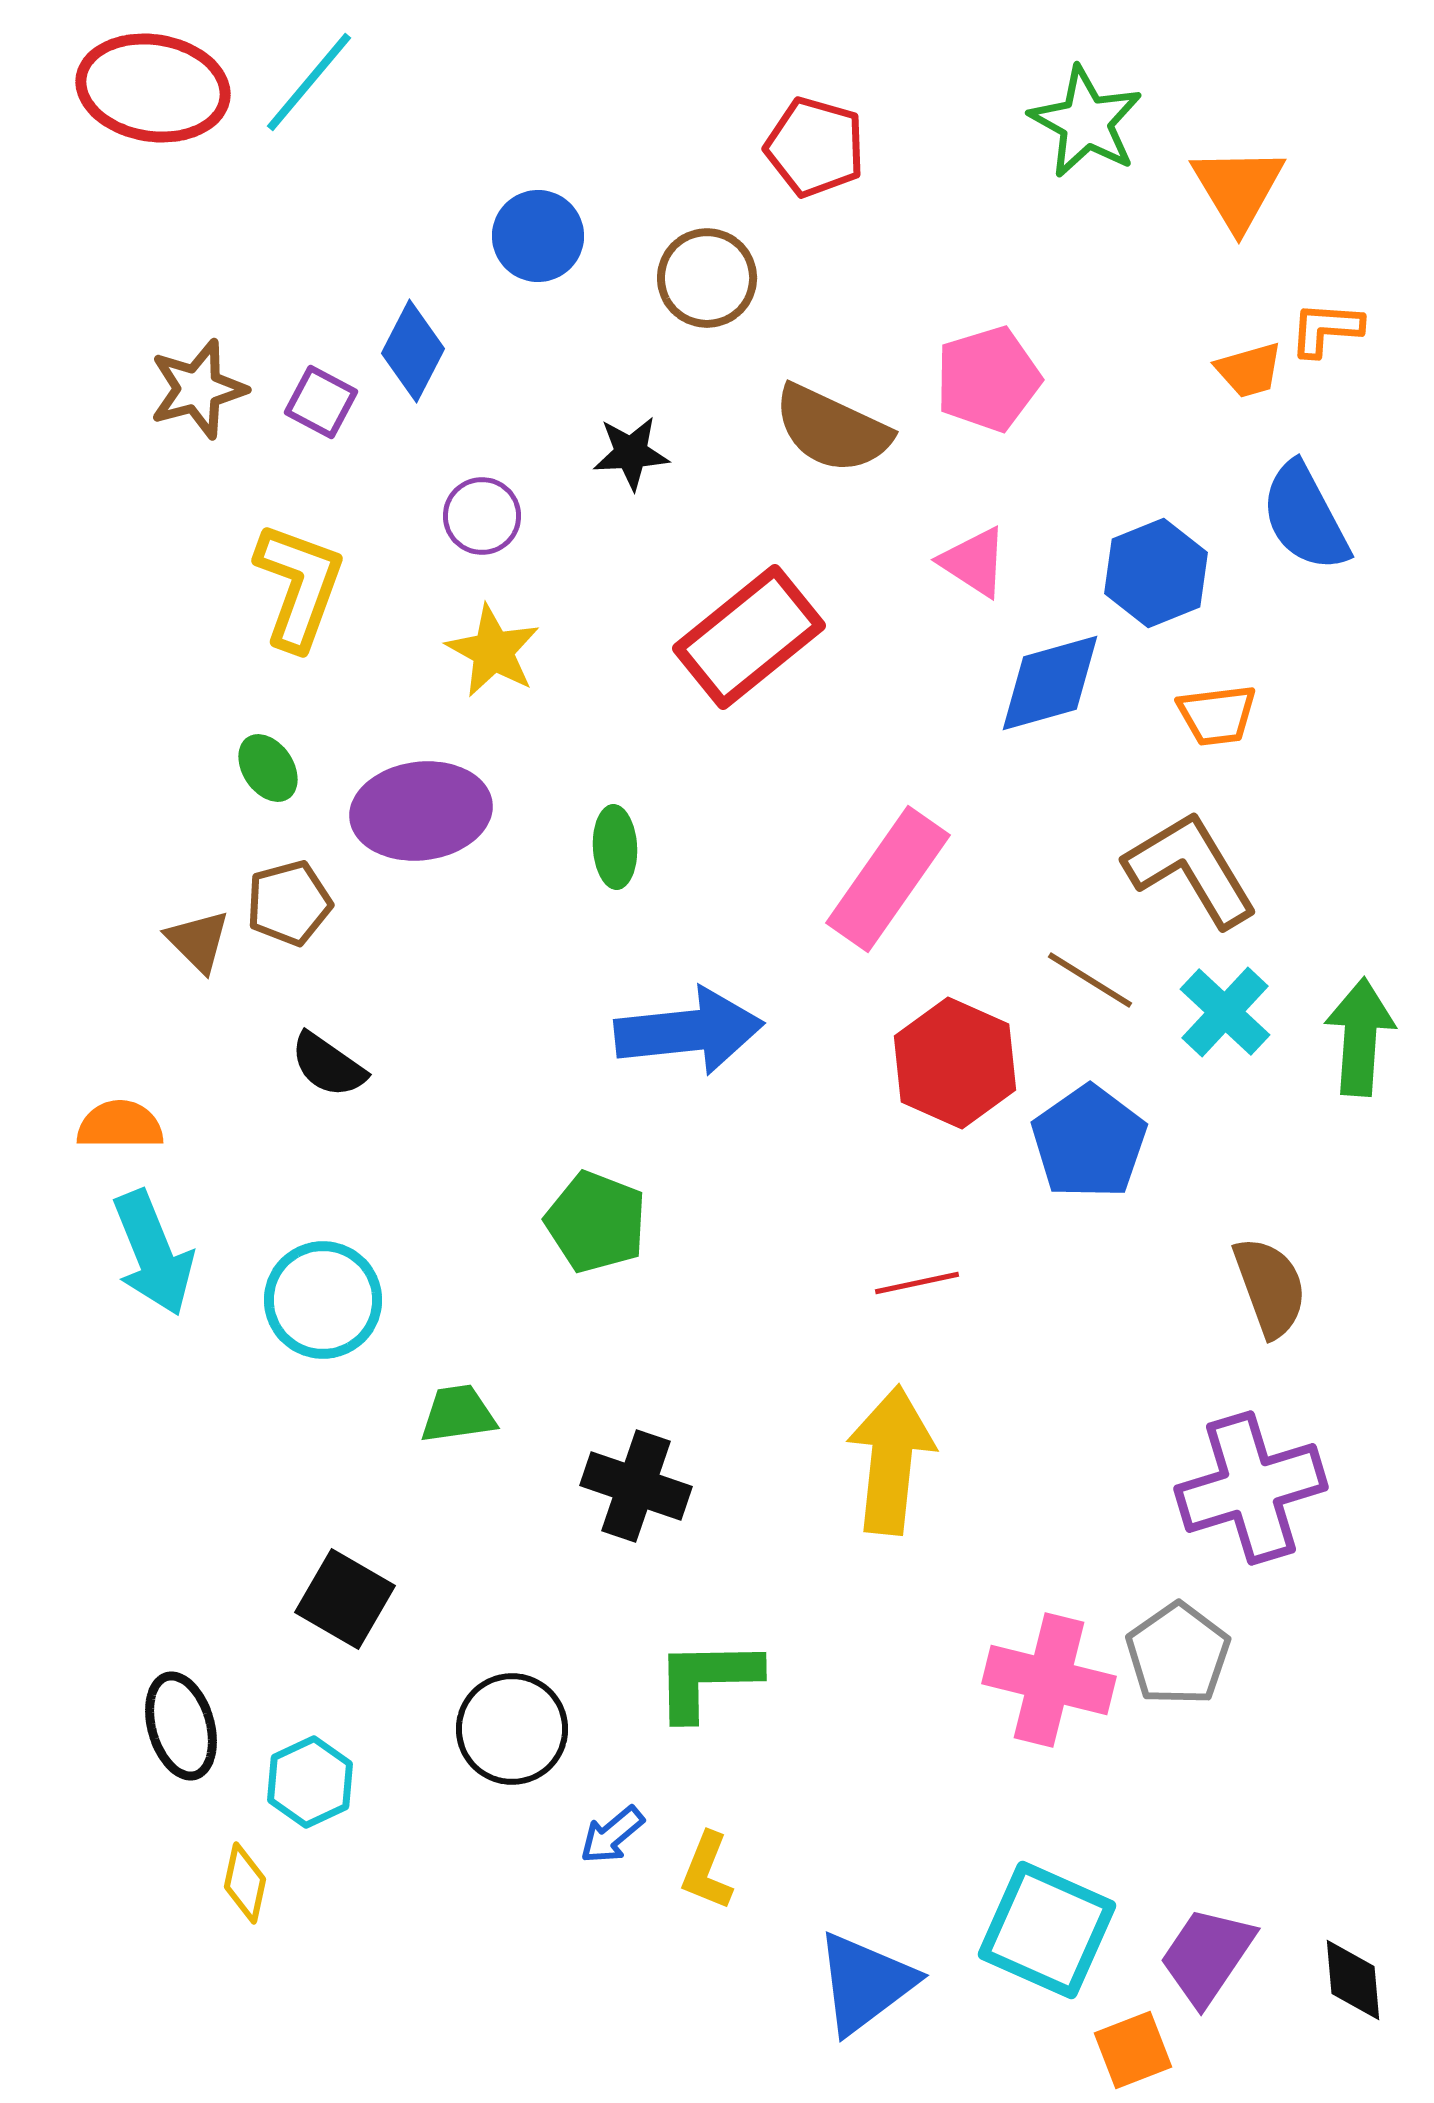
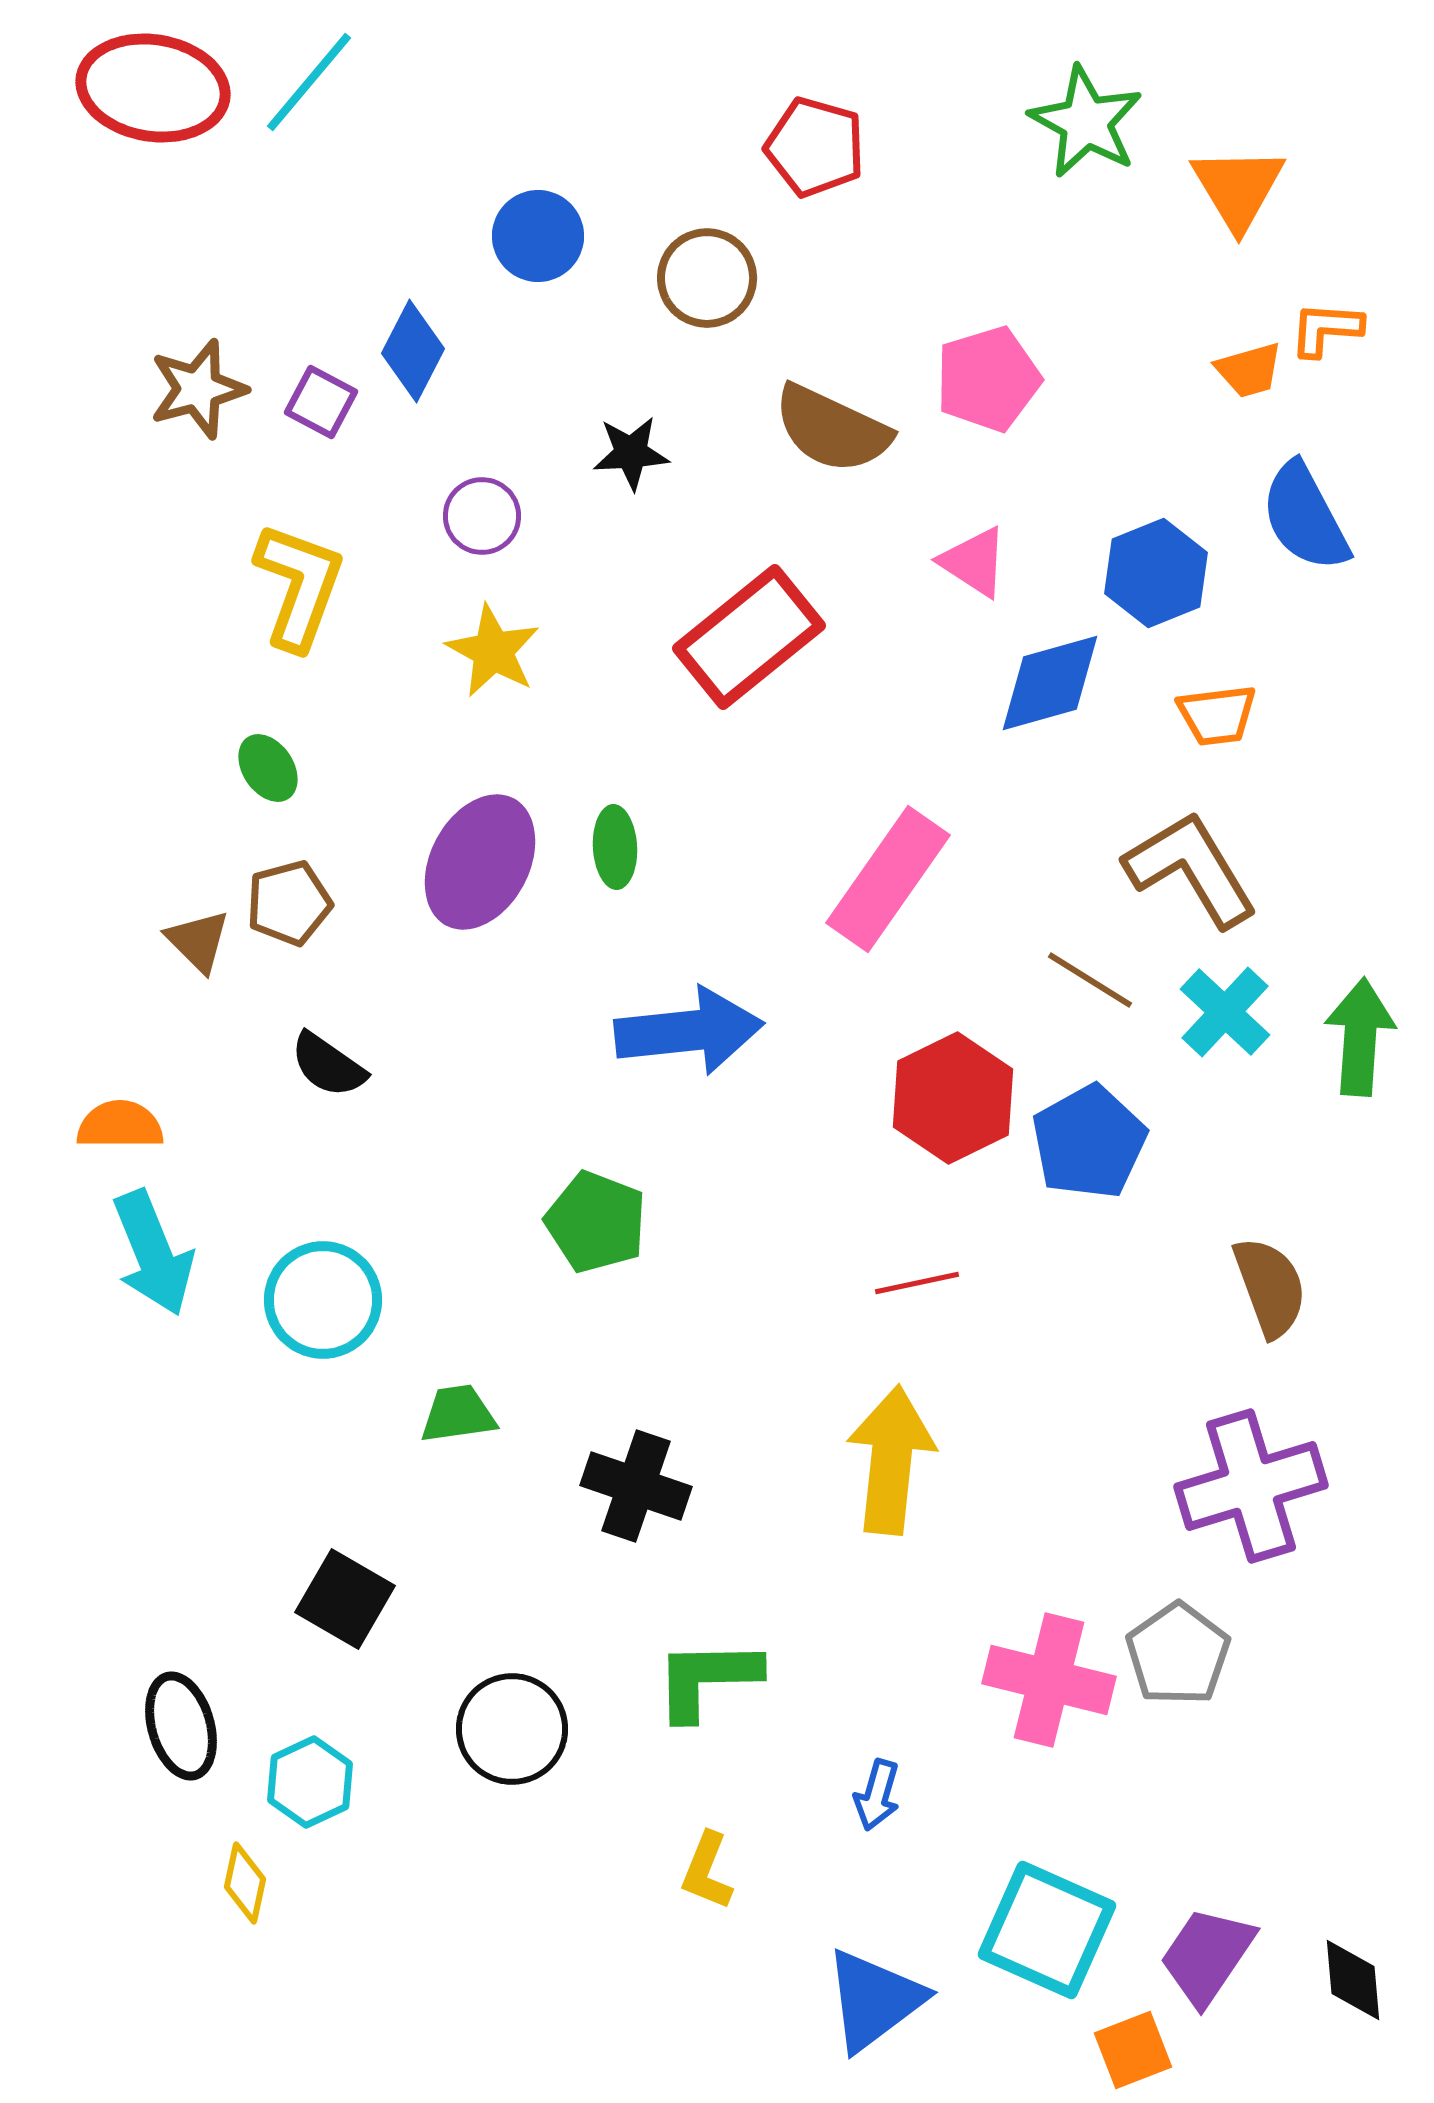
purple ellipse at (421, 811): moved 59 px right, 51 px down; rotated 55 degrees counterclockwise
red hexagon at (955, 1063): moved 2 px left, 35 px down; rotated 10 degrees clockwise
blue pentagon at (1089, 1142): rotated 6 degrees clockwise
purple cross at (1251, 1488): moved 2 px up
blue arrow at (612, 1835): moved 265 px right, 40 px up; rotated 34 degrees counterclockwise
blue triangle at (865, 1983): moved 9 px right, 17 px down
